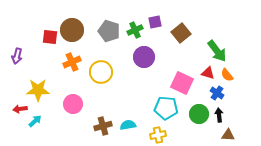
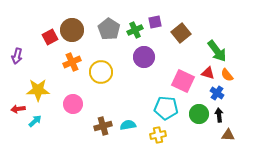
gray pentagon: moved 2 px up; rotated 15 degrees clockwise
red square: rotated 35 degrees counterclockwise
pink square: moved 1 px right, 2 px up
red arrow: moved 2 px left
